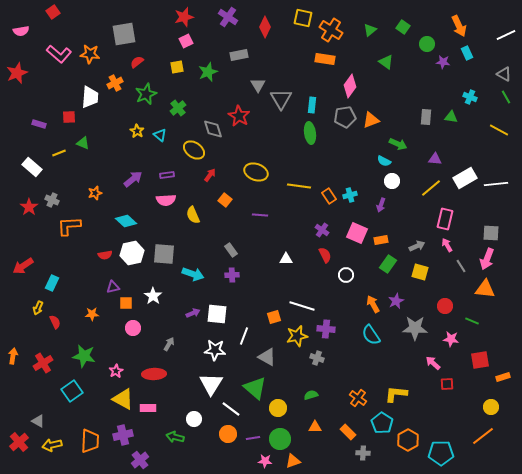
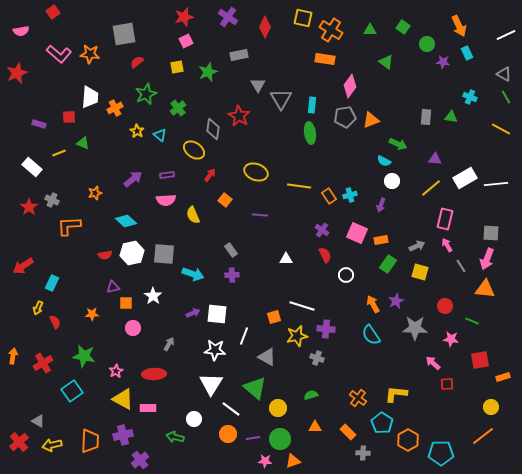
green triangle at (370, 30): rotated 40 degrees clockwise
orange cross at (115, 83): moved 25 px down
gray diamond at (213, 129): rotated 25 degrees clockwise
yellow line at (499, 130): moved 2 px right, 1 px up
